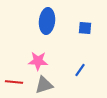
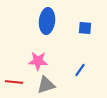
gray triangle: moved 2 px right
